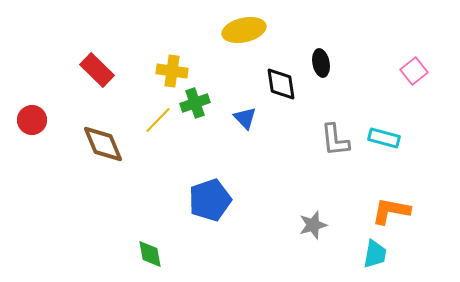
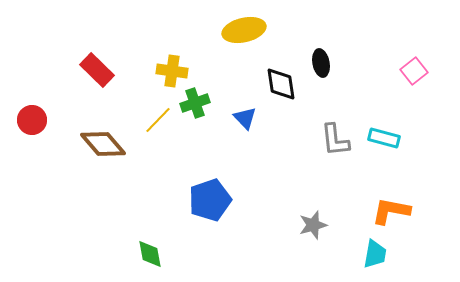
brown diamond: rotated 18 degrees counterclockwise
